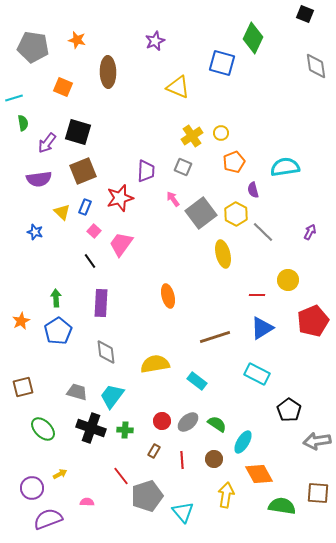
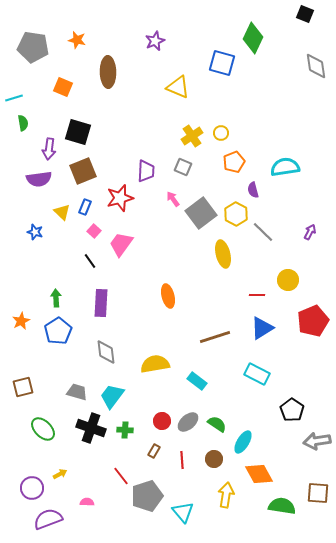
purple arrow at (47, 143): moved 2 px right, 6 px down; rotated 30 degrees counterclockwise
black pentagon at (289, 410): moved 3 px right
